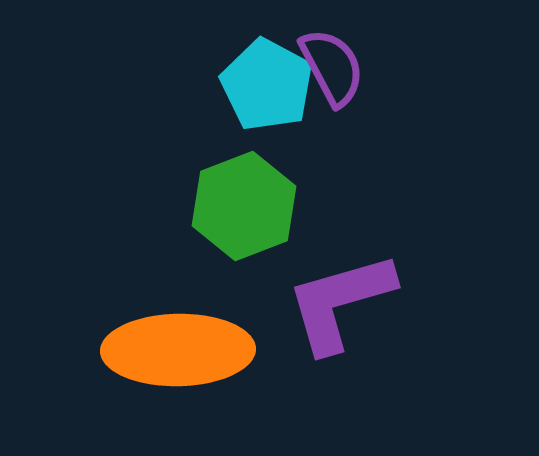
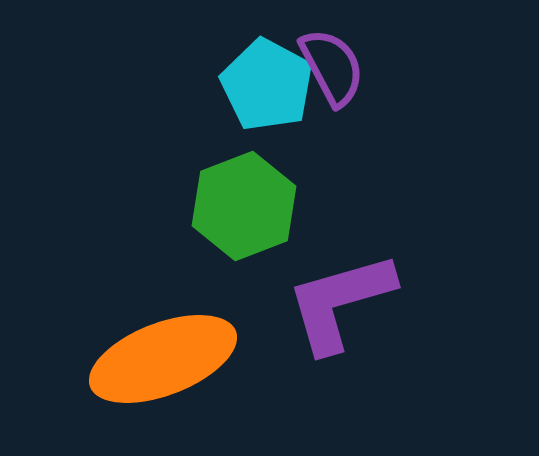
orange ellipse: moved 15 px left, 9 px down; rotated 20 degrees counterclockwise
